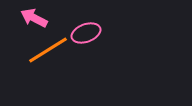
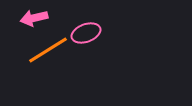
pink arrow: rotated 40 degrees counterclockwise
